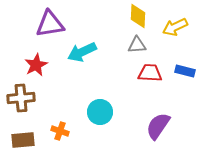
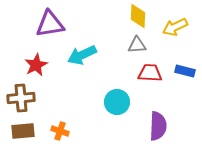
cyan arrow: moved 3 px down
cyan circle: moved 17 px right, 10 px up
purple semicircle: rotated 148 degrees clockwise
brown rectangle: moved 9 px up
